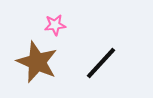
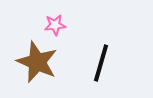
black line: rotated 27 degrees counterclockwise
